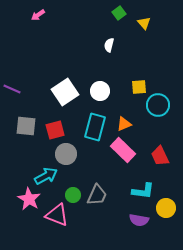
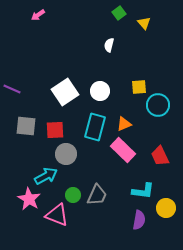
red square: rotated 12 degrees clockwise
purple semicircle: rotated 90 degrees counterclockwise
